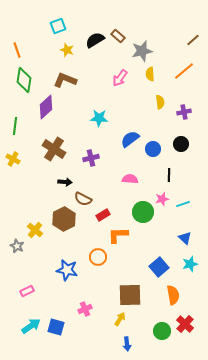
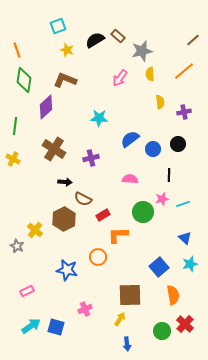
black circle at (181, 144): moved 3 px left
